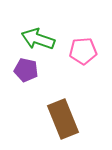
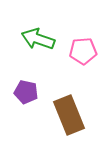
purple pentagon: moved 22 px down
brown rectangle: moved 6 px right, 4 px up
